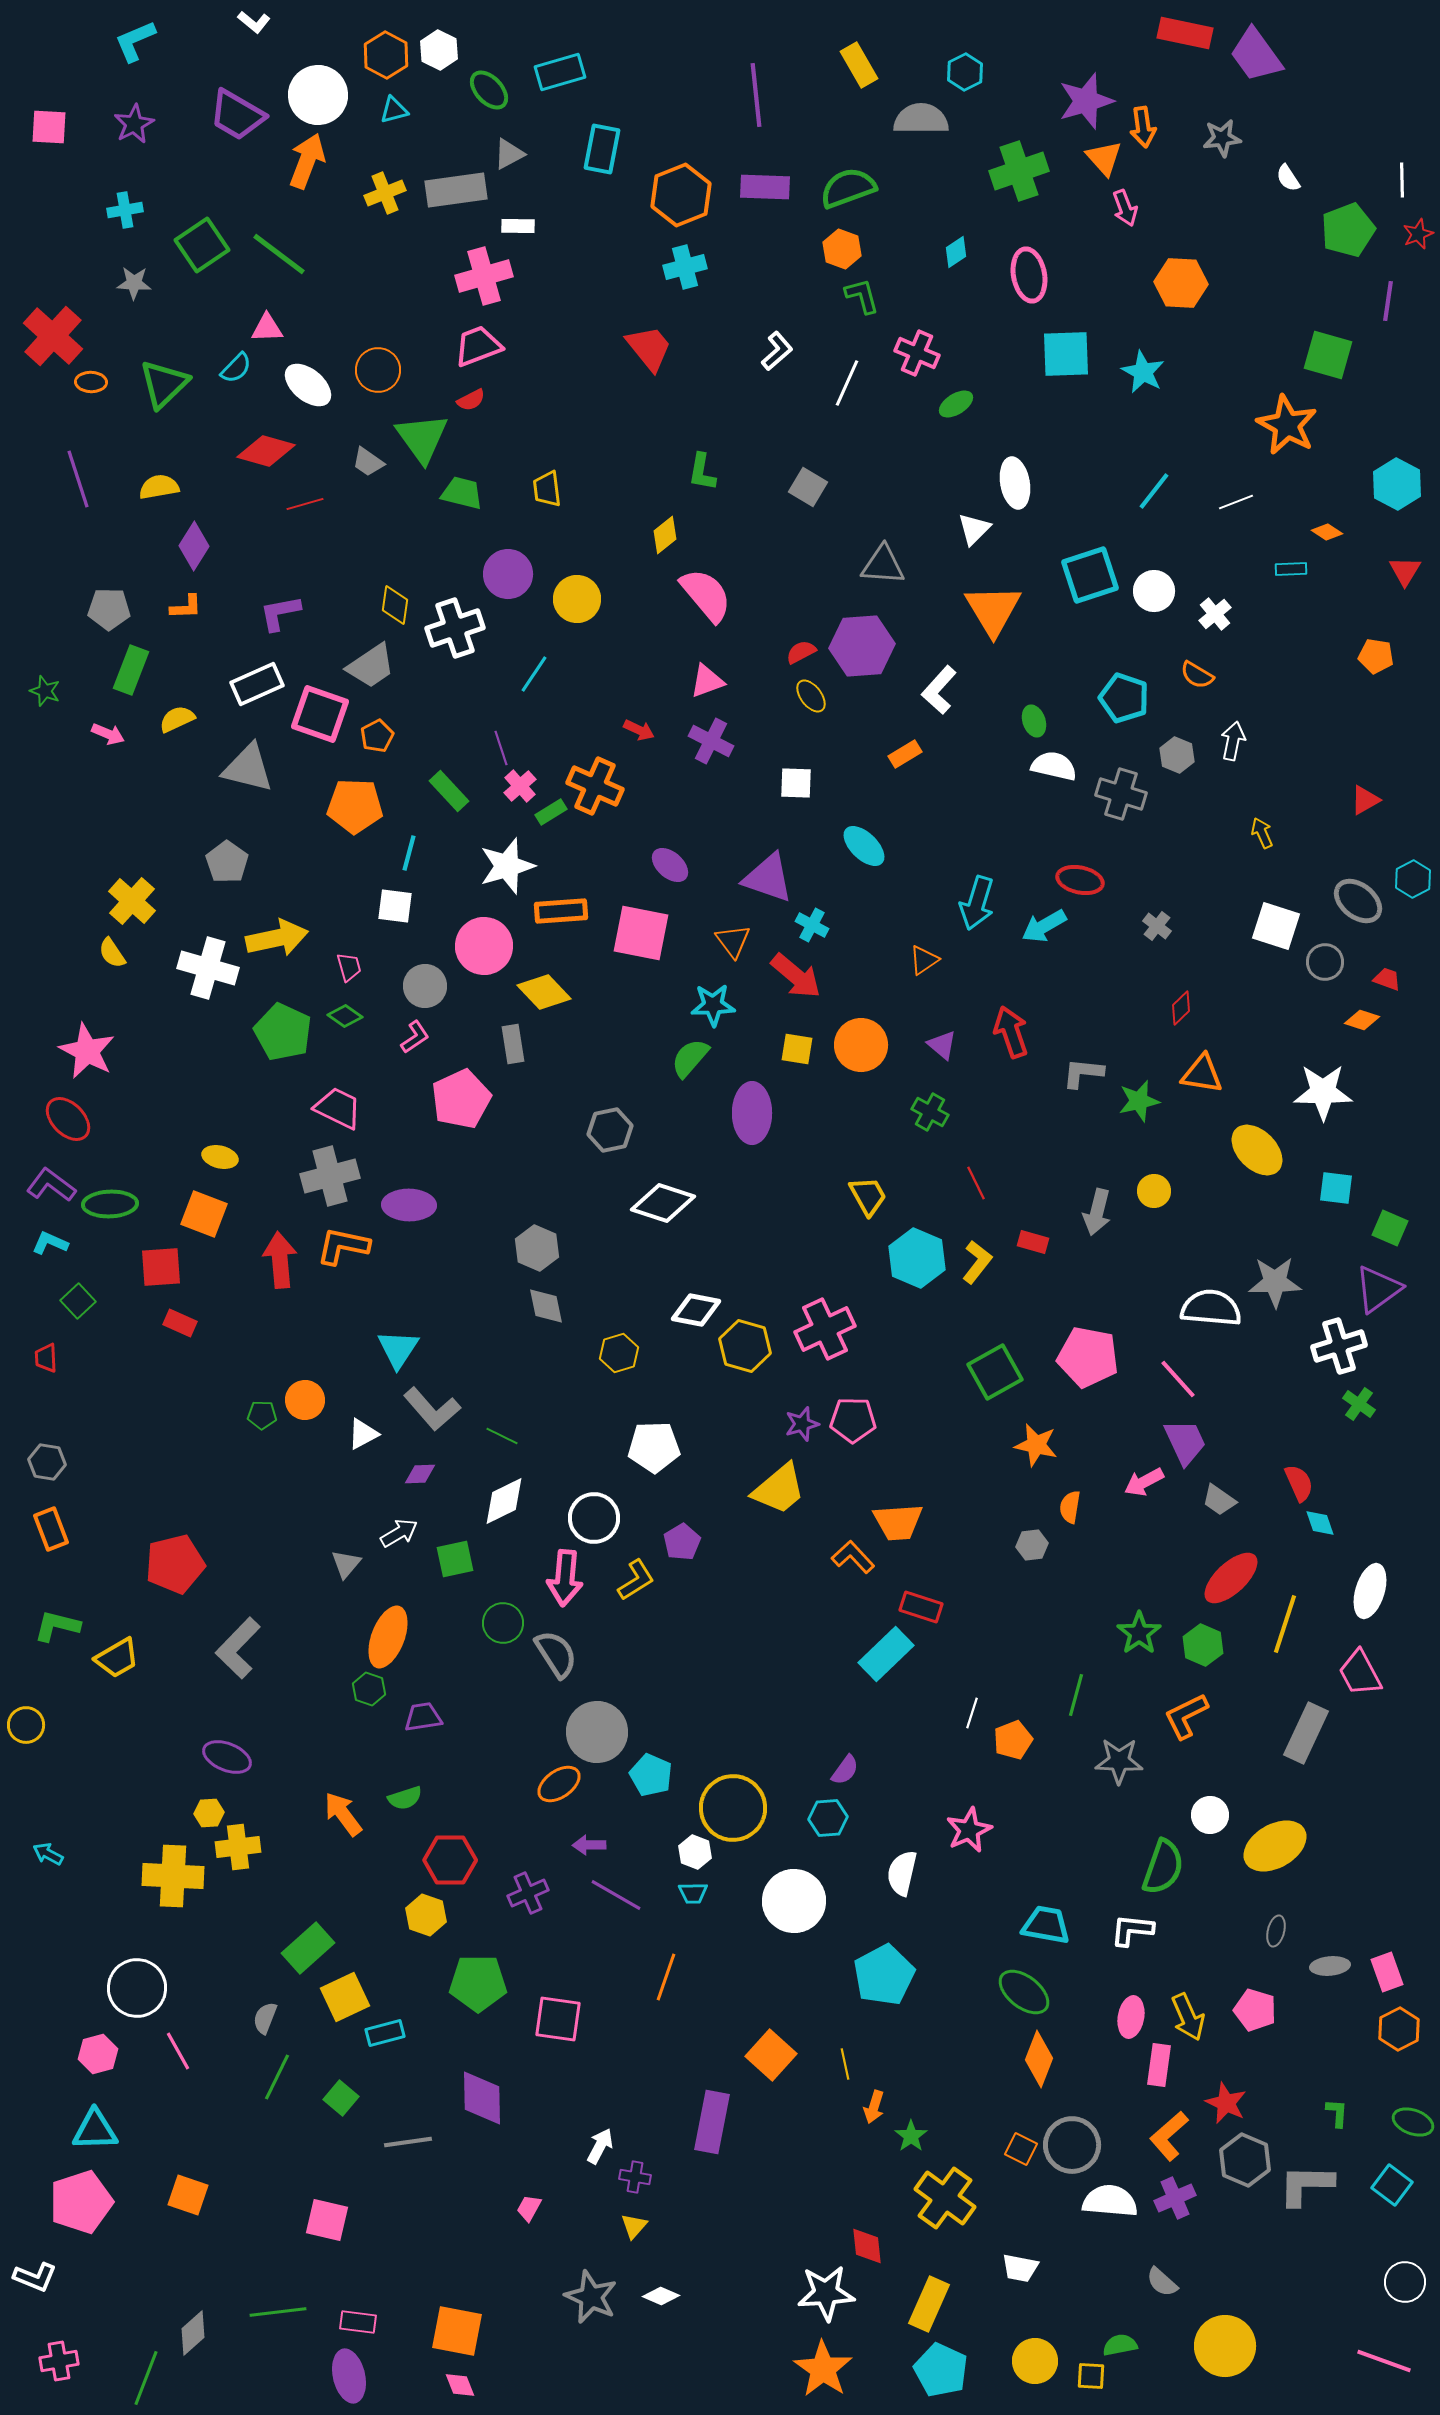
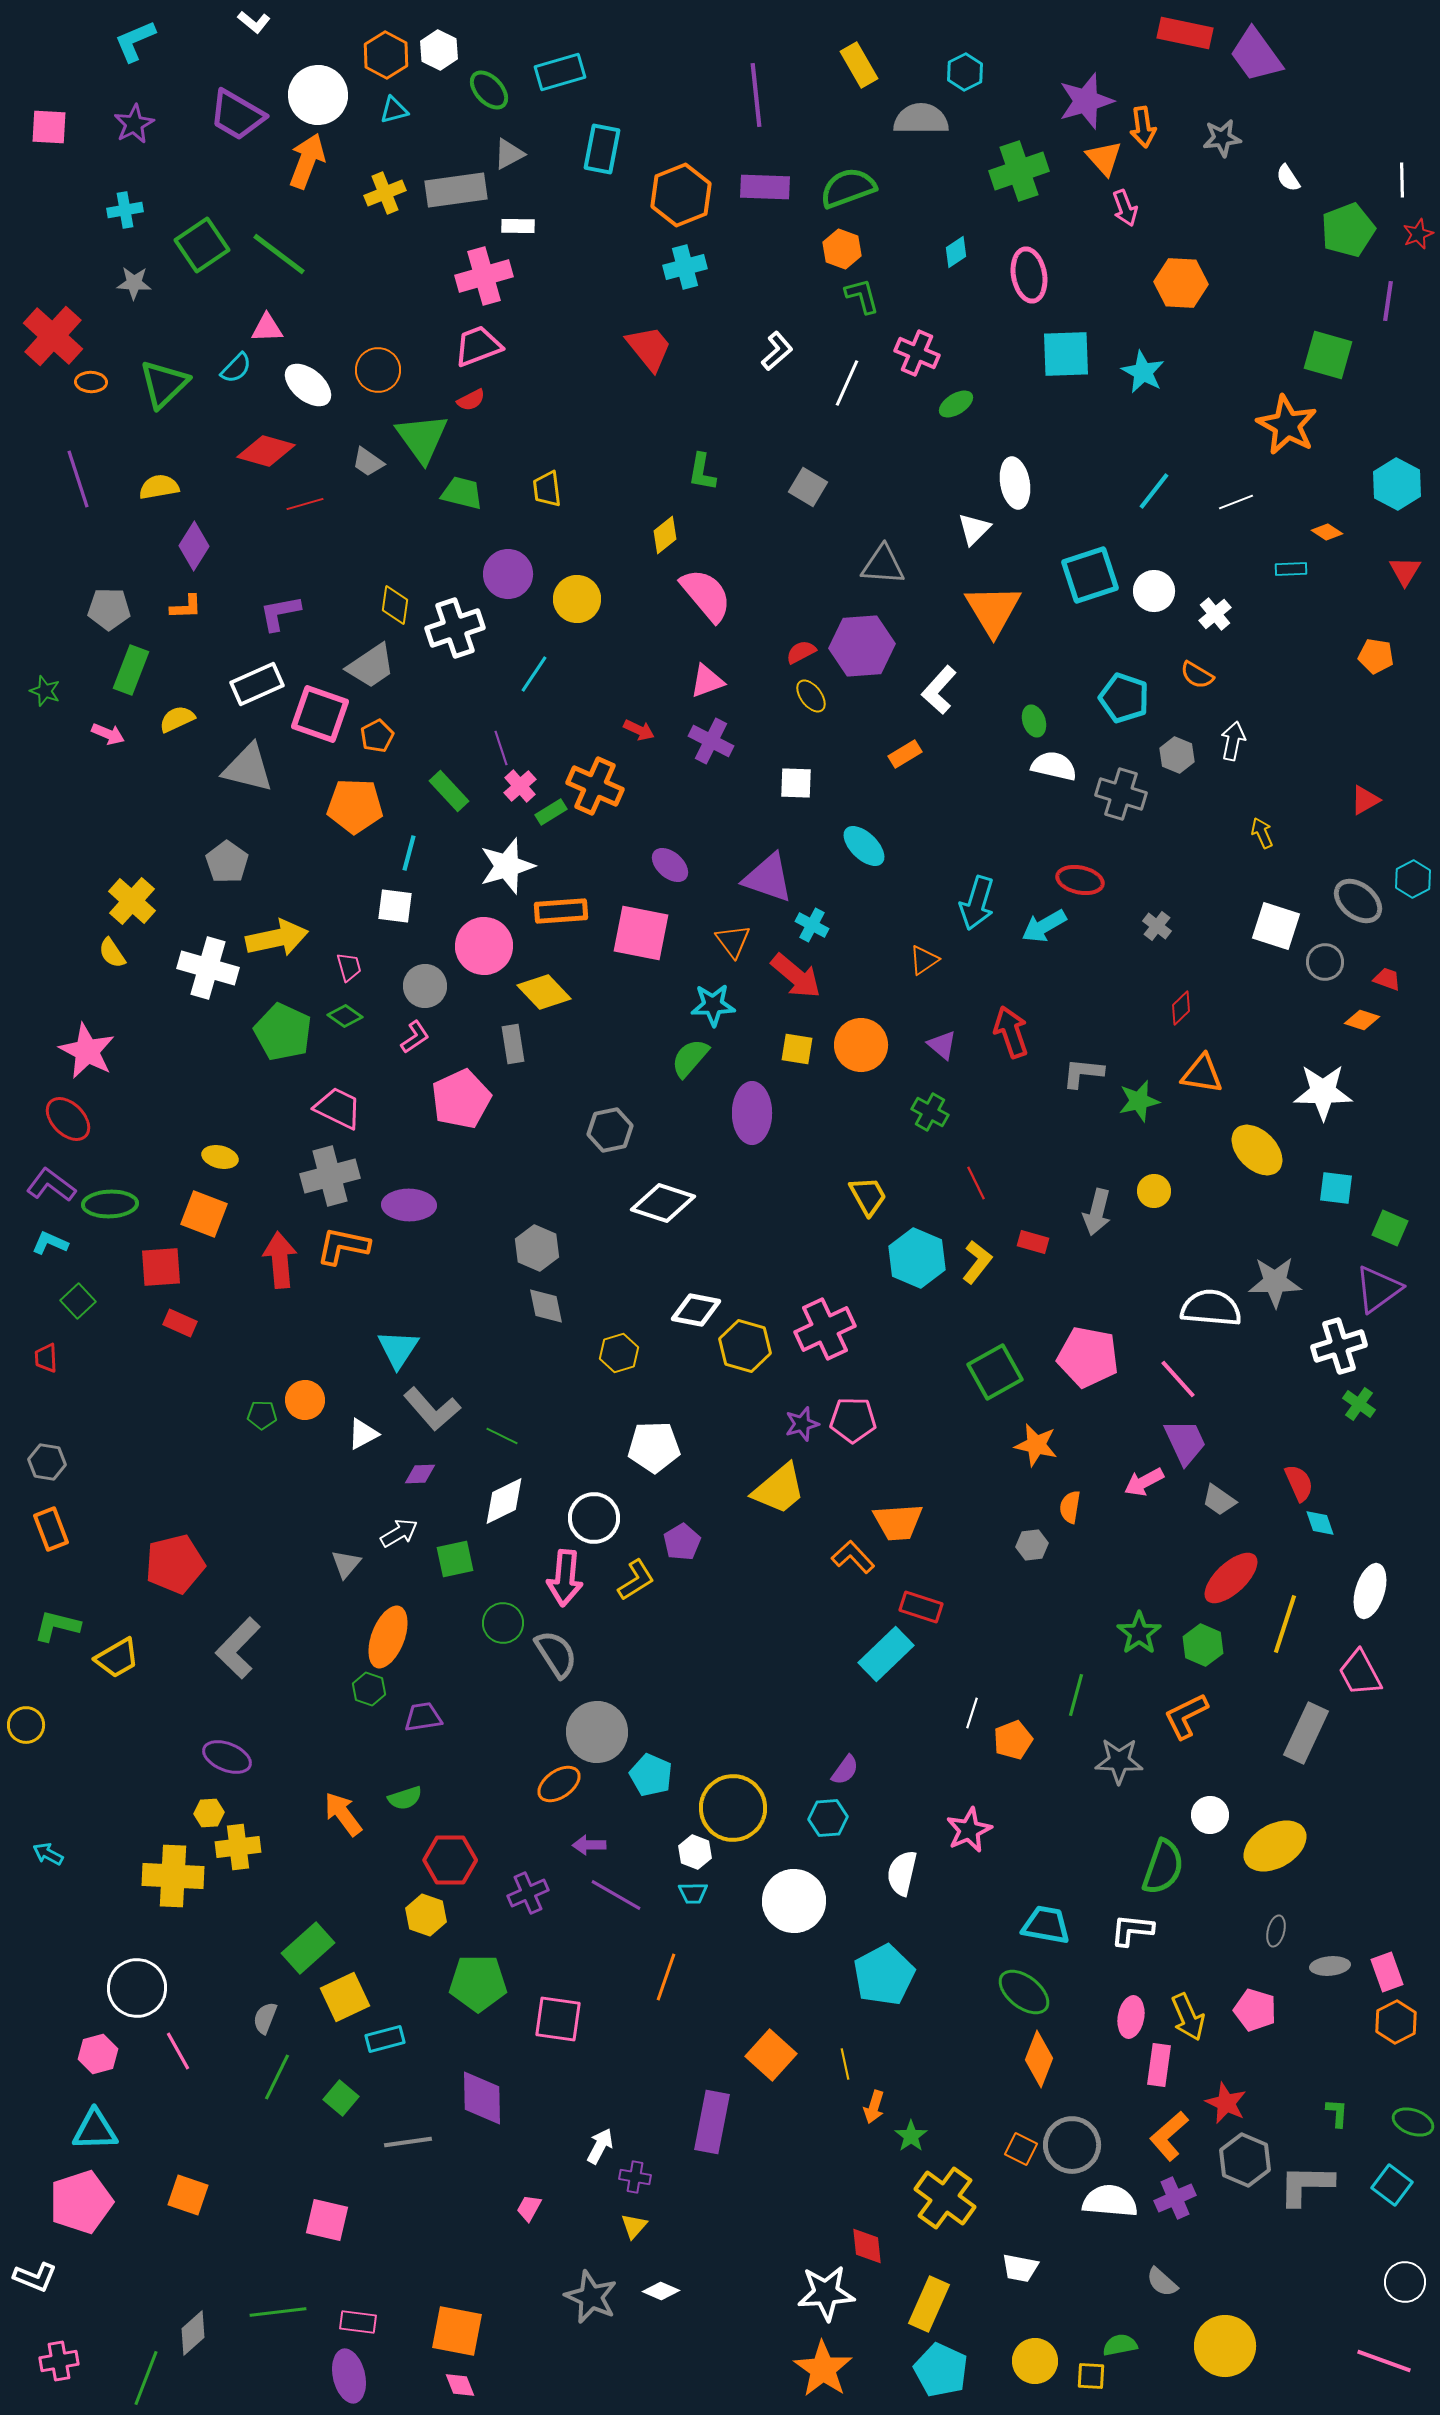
orange hexagon at (1399, 2029): moved 3 px left, 7 px up
cyan rectangle at (385, 2033): moved 6 px down
white diamond at (661, 2296): moved 5 px up
